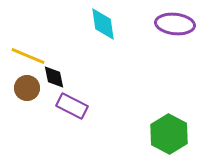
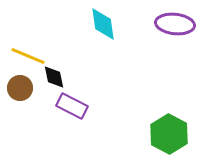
brown circle: moved 7 px left
